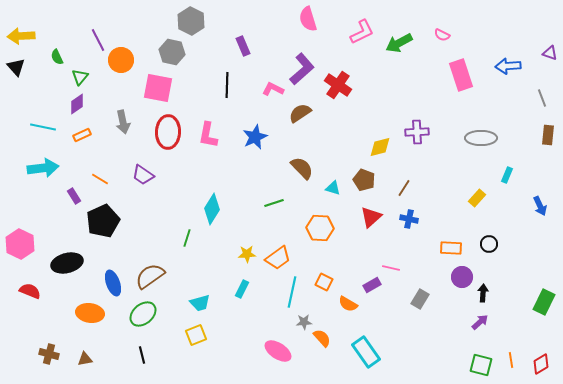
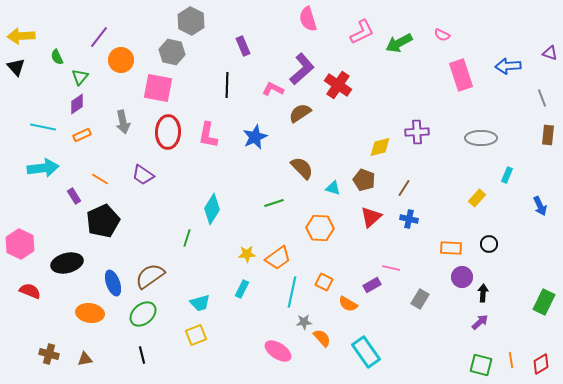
purple line at (98, 40): moved 1 px right, 3 px up; rotated 65 degrees clockwise
